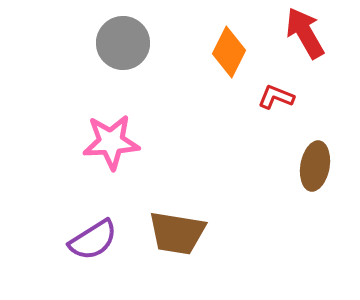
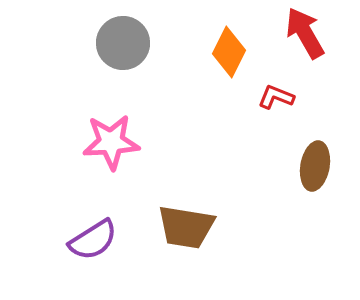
brown trapezoid: moved 9 px right, 6 px up
